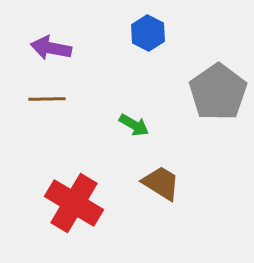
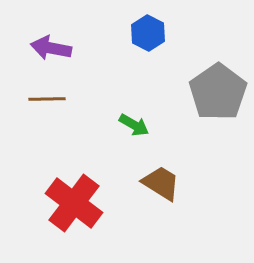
red cross: rotated 6 degrees clockwise
